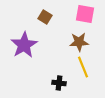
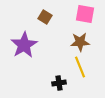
brown star: moved 1 px right
yellow line: moved 3 px left
black cross: rotated 16 degrees counterclockwise
